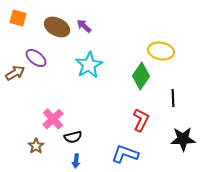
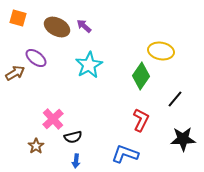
black line: moved 2 px right, 1 px down; rotated 42 degrees clockwise
